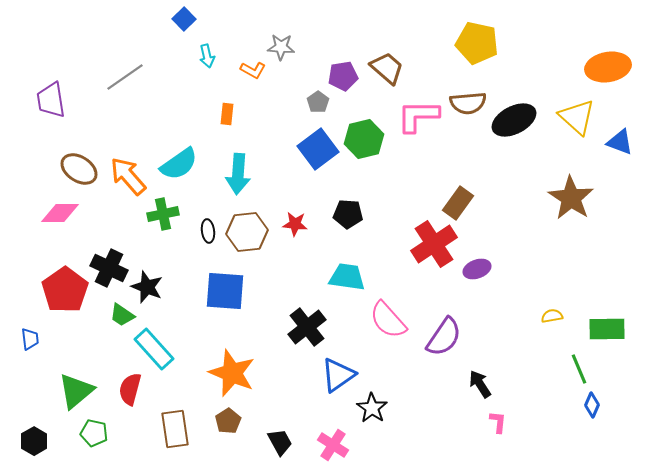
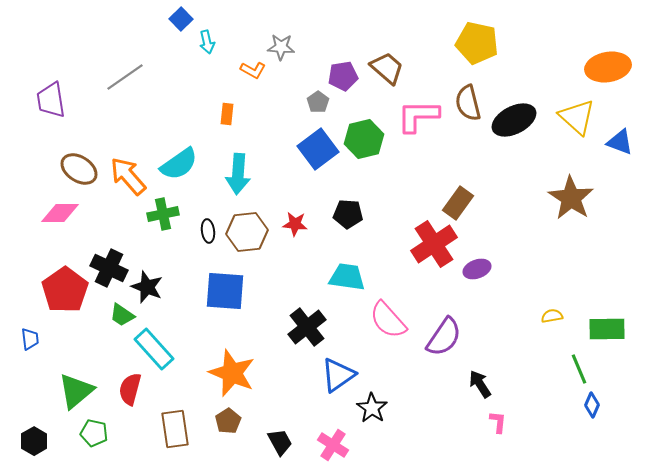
blue square at (184, 19): moved 3 px left
cyan arrow at (207, 56): moved 14 px up
brown semicircle at (468, 103): rotated 81 degrees clockwise
